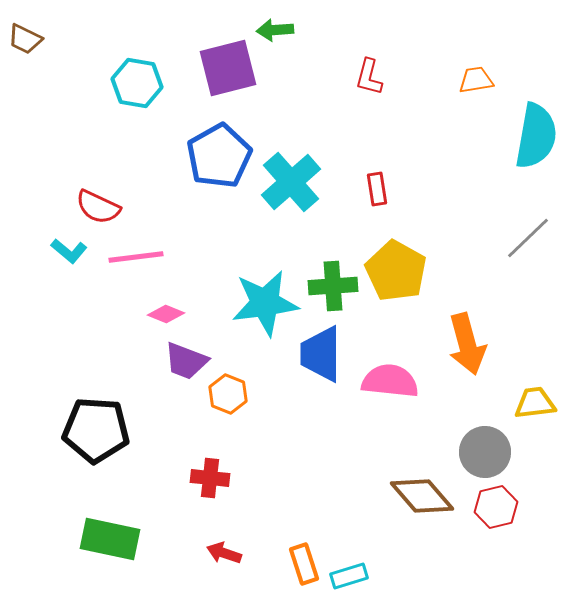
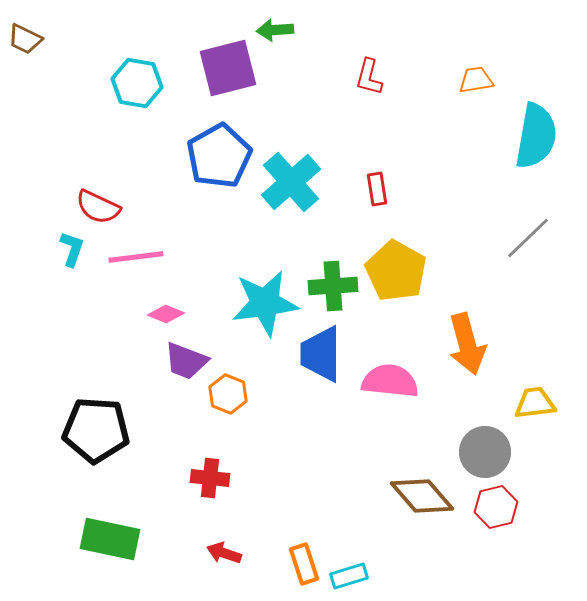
cyan L-shape: moved 3 px right, 2 px up; rotated 111 degrees counterclockwise
